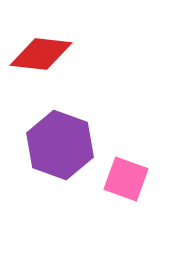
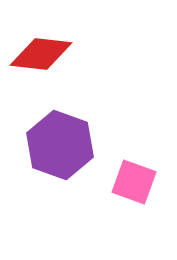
pink square: moved 8 px right, 3 px down
